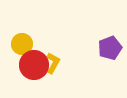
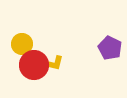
purple pentagon: rotated 25 degrees counterclockwise
yellow L-shape: rotated 75 degrees clockwise
